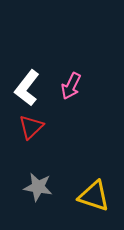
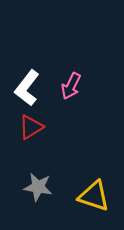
red triangle: rotated 12 degrees clockwise
